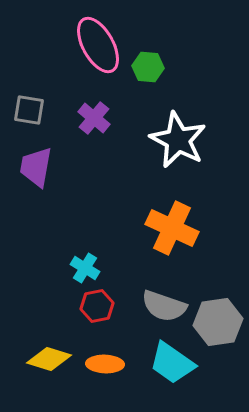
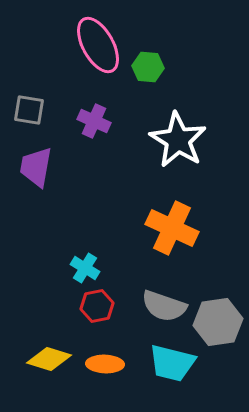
purple cross: moved 3 px down; rotated 16 degrees counterclockwise
white star: rotated 4 degrees clockwise
cyan trapezoid: rotated 21 degrees counterclockwise
